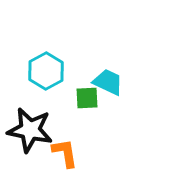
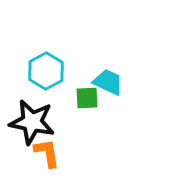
black star: moved 2 px right, 8 px up
orange L-shape: moved 18 px left
